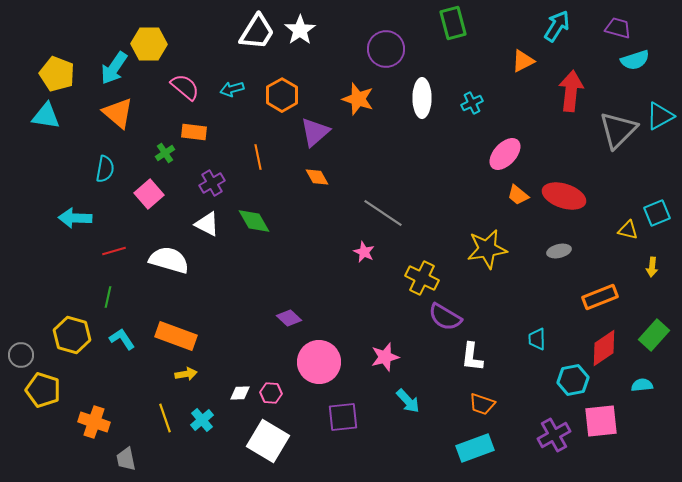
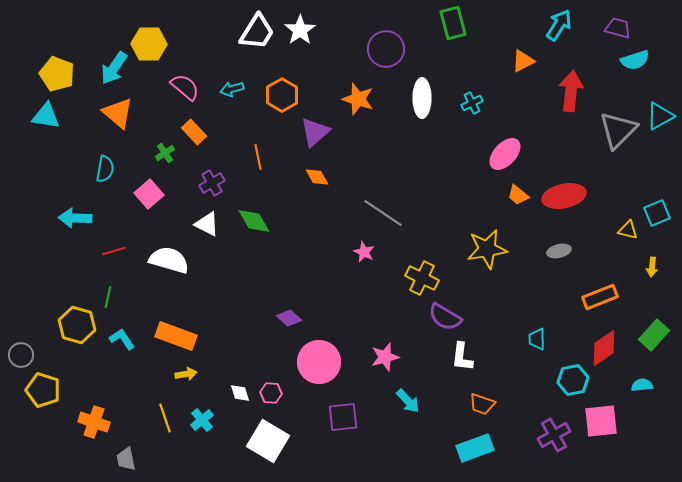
cyan arrow at (557, 26): moved 2 px right, 1 px up
orange rectangle at (194, 132): rotated 40 degrees clockwise
red ellipse at (564, 196): rotated 30 degrees counterclockwise
yellow hexagon at (72, 335): moved 5 px right, 10 px up
white L-shape at (472, 357): moved 10 px left
white diamond at (240, 393): rotated 75 degrees clockwise
